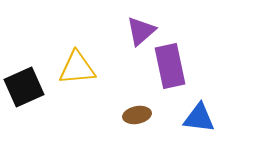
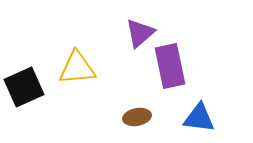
purple triangle: moved 1 px left, 2 px down
brown ellipse: moved 2 px down
